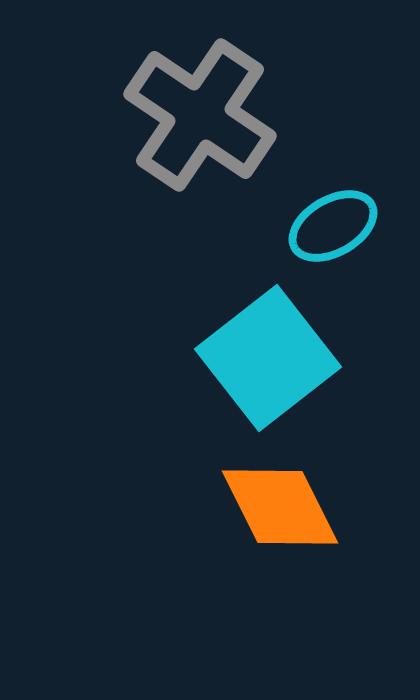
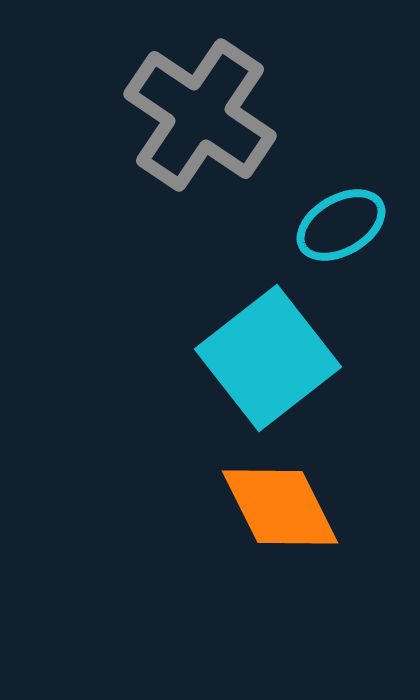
cyan ellipse: moved 8 px right, 1 px up
